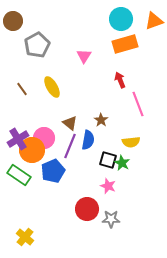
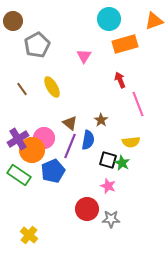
cyan circle: moved 12 px left
yellow cross: moved 4 px right, 2 px up
